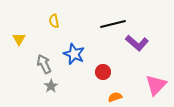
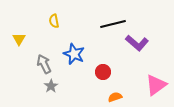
pink triangle: rotated 10 degrees clockwise
